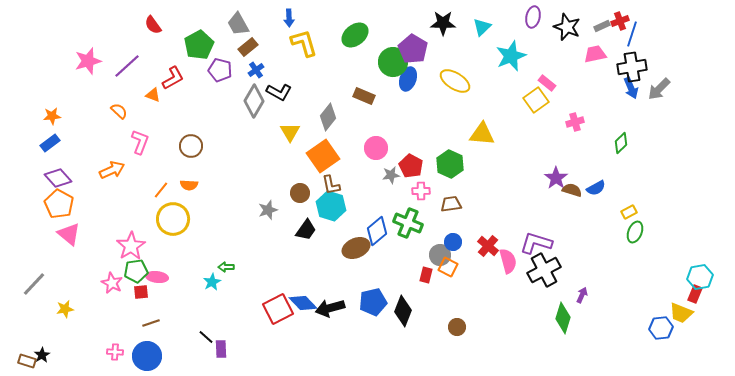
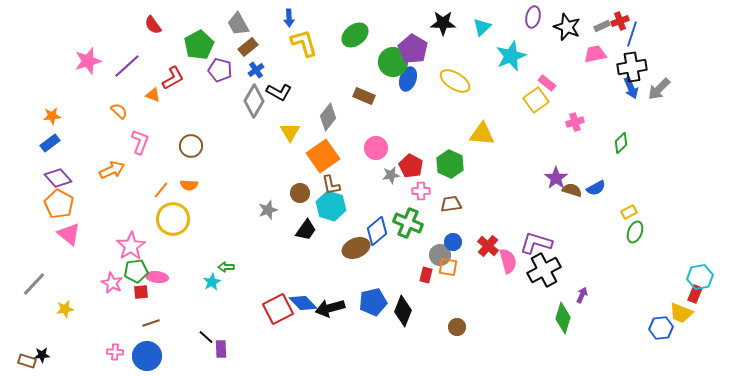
orange square at (448, 267): rotated 18 degrees counterclockwise
black star at (42, 355): rotated 28 degrees clockwise
